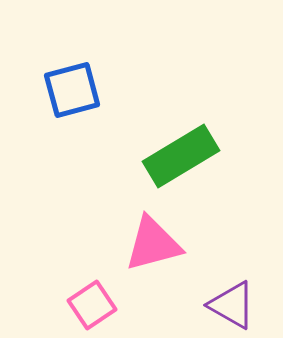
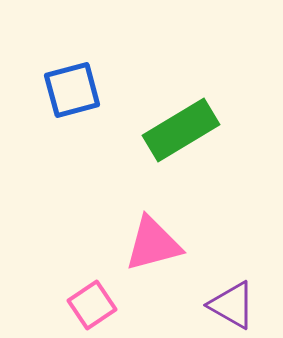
green rectangle: moved 26 px up
